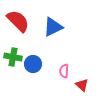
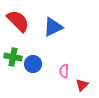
red triangle: rotated 32 degrees clockwise
